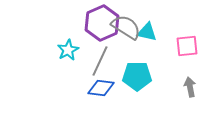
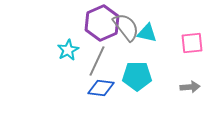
gray semicircle: rotated 20 degrees clockwise
cyan triangle: moved 1 px down
pink square: moved 5 px right, 3 px up
gray line: moved 3 px left
gray arrow: rotated 96 degrees clockwise
